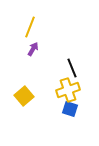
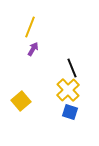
yellow cross: rotated 25 degrees counterclockwise
yellow square: moved 3 px left, 5 px down
blue square: moved 3 px down
